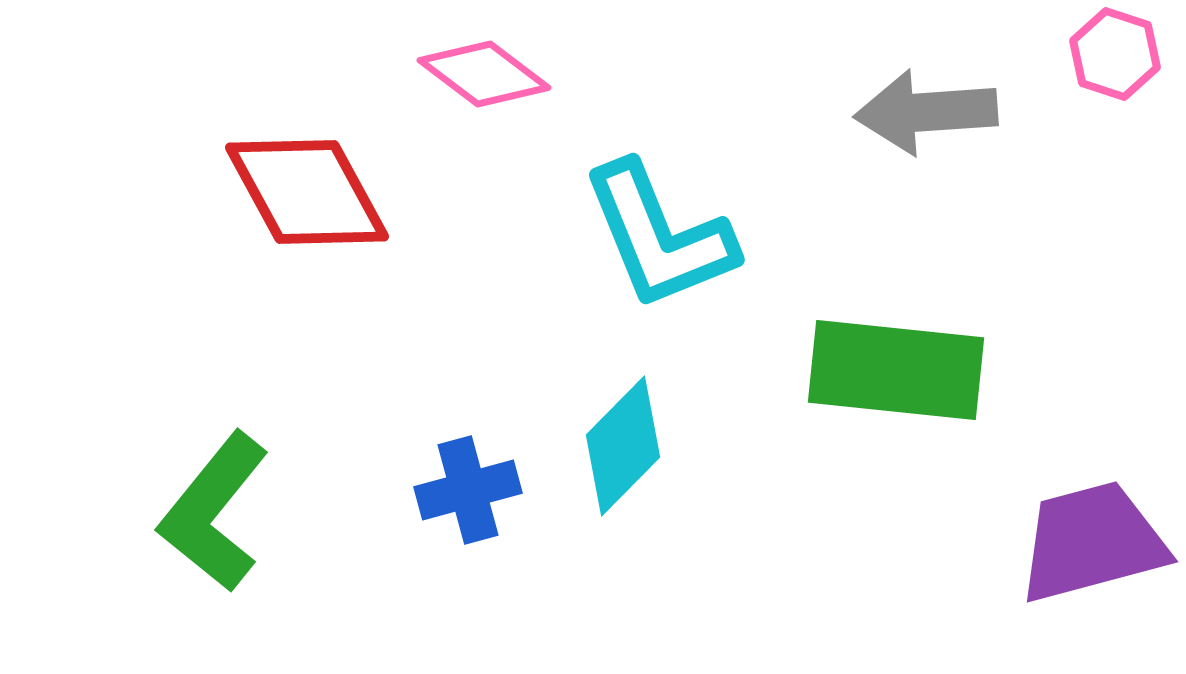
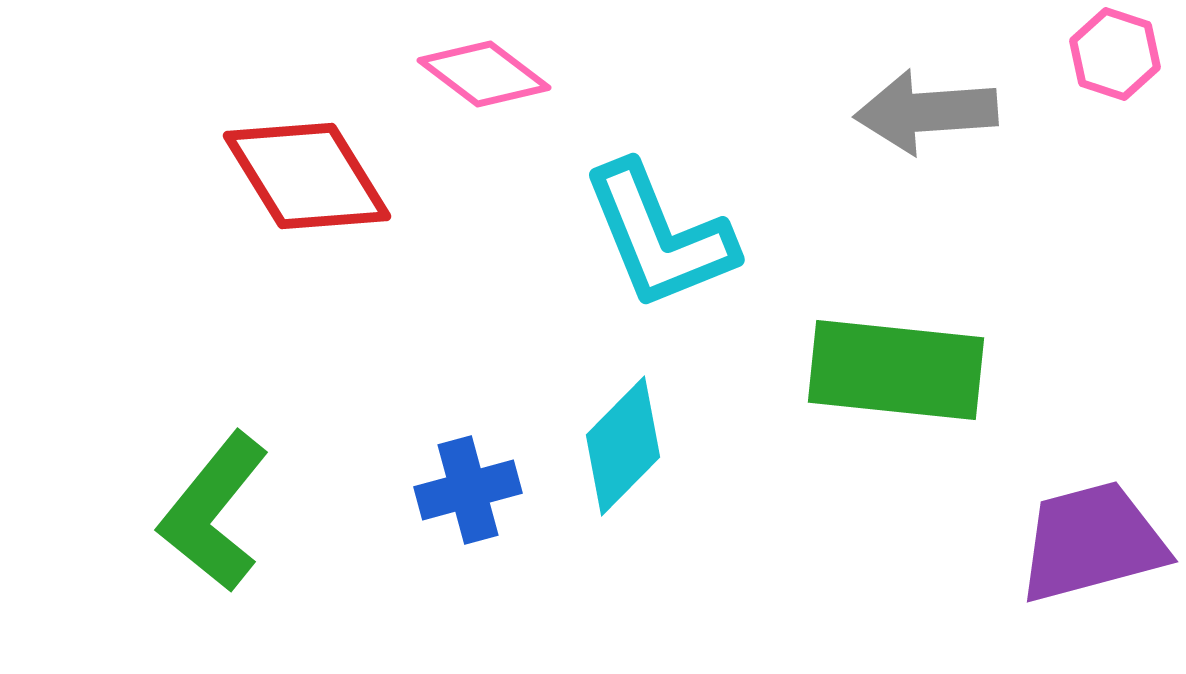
red diamond: moved 16 px up; rotated 3 degrees counterclockwise
